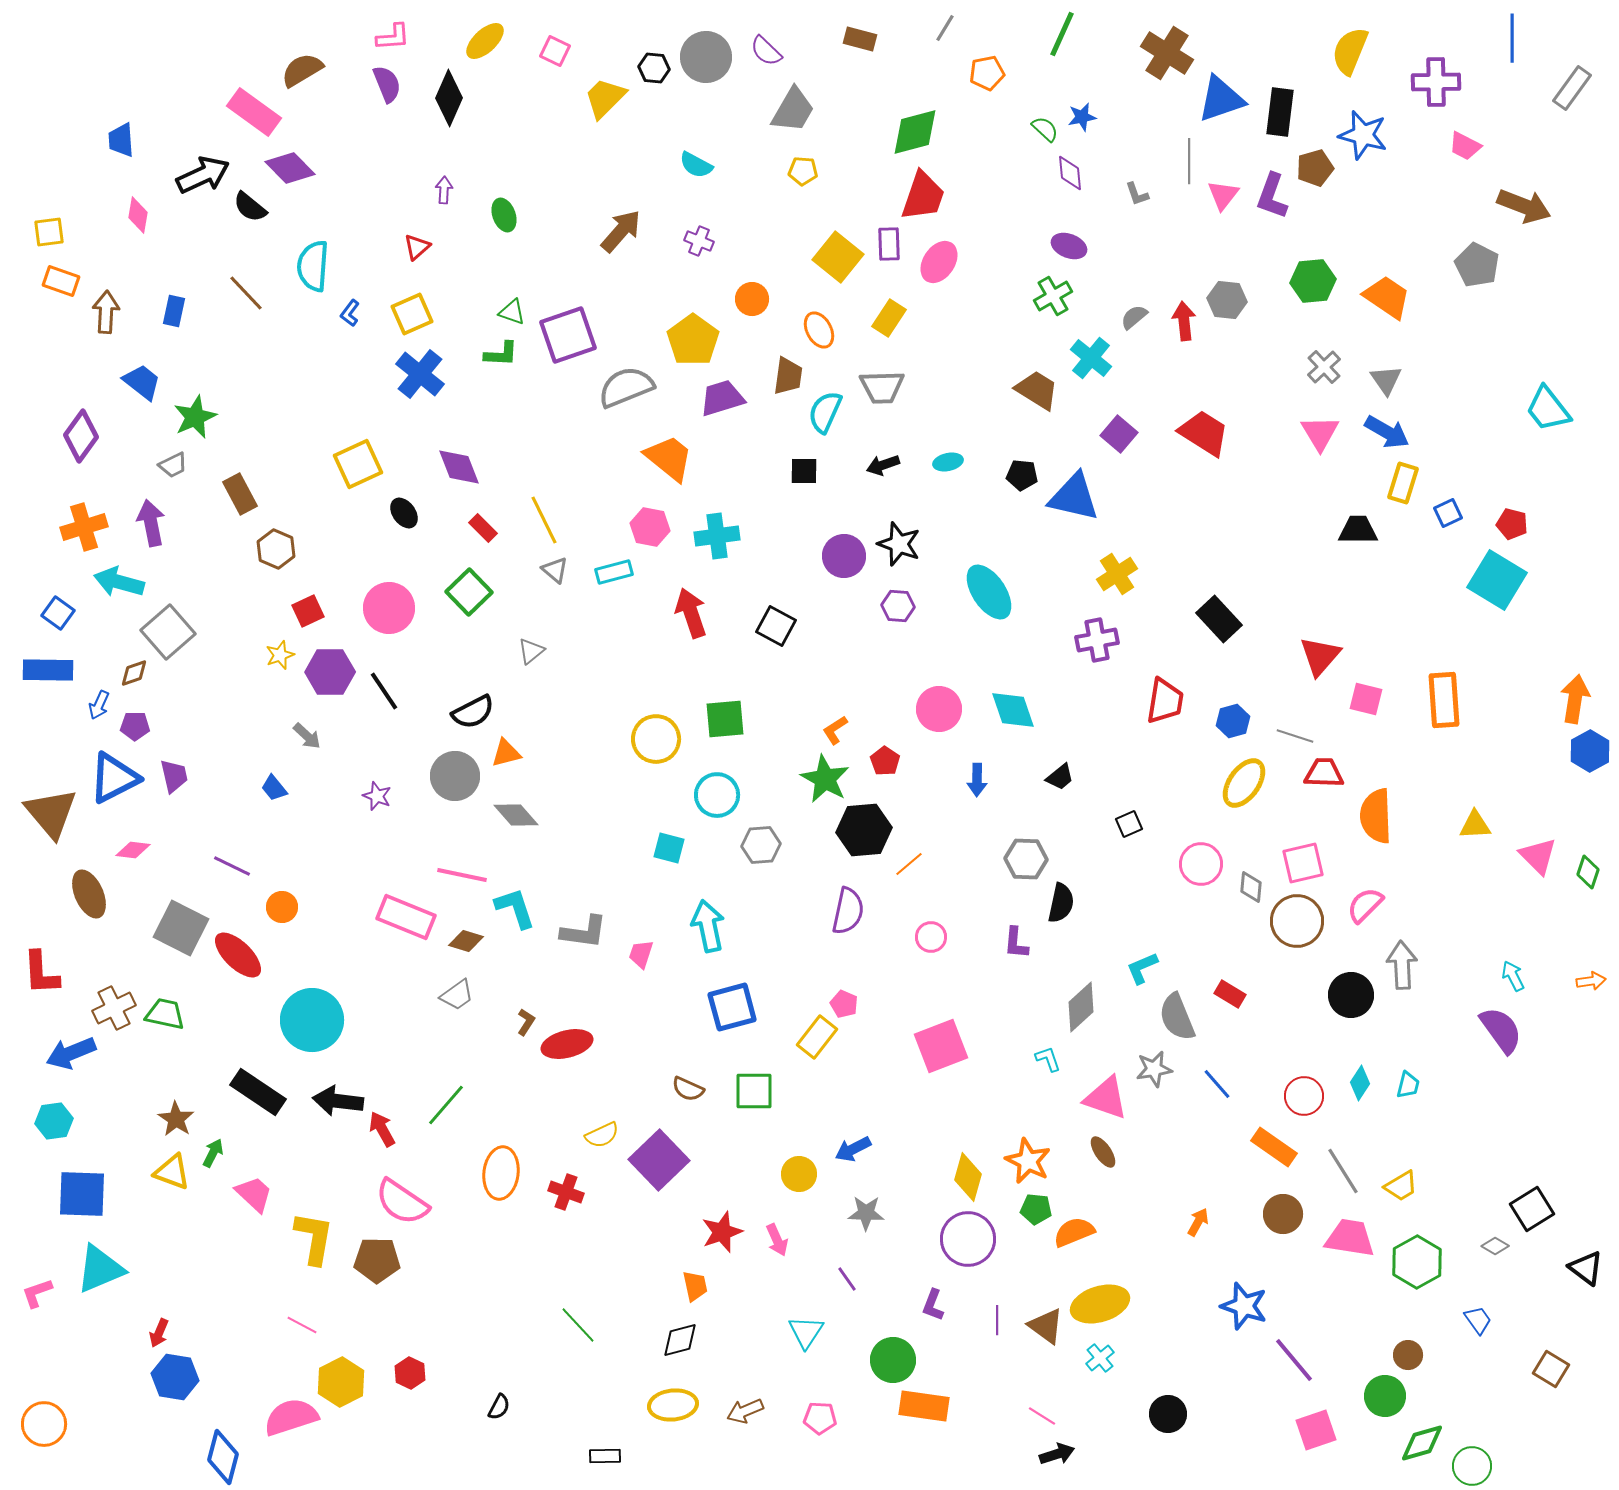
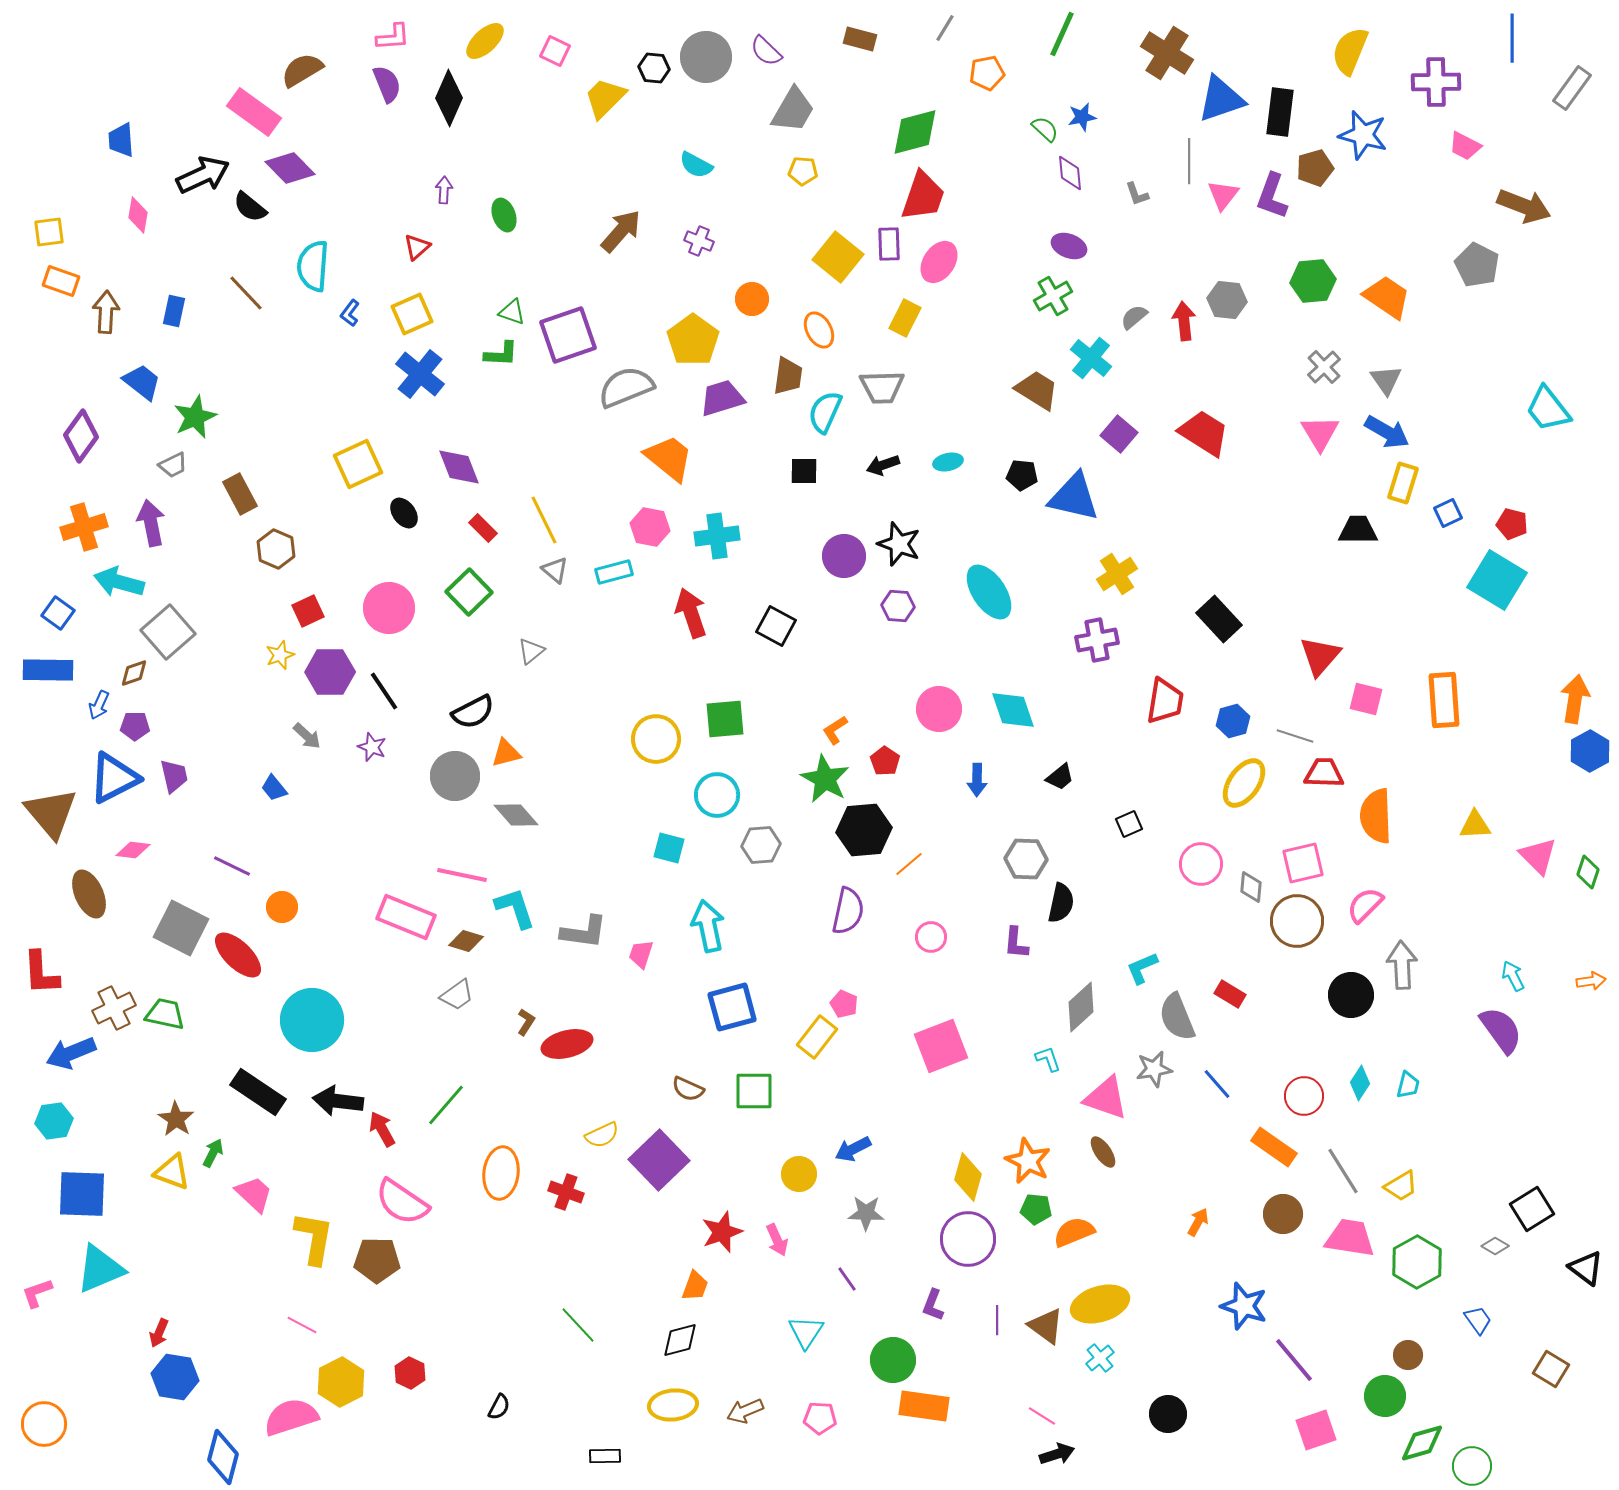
yellow rectangle at (889, 318): moved 16 px right; rotated 6 degrees counterclockwise
purple star at (377, 796): moved 5 px left, 49 px up
orange trapezoid at (695, 1286): rotated 32 degrees clockwise
